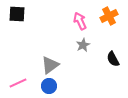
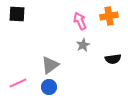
orange cross: rotated 18 degrees clockwise
black semicircle: rotated 70 degrees counterclockwise
blue circle: moved 1 px down
